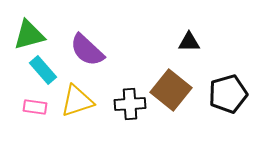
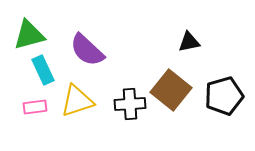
black triangle: rotated 10 degrees counterclockwise
cyan rectangle: rotated 16 degrees clockwise
black pentagon: moved 4 px left, 2 px down
pink rectangle: rotated 15 degrees counterclockwise
